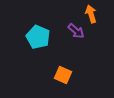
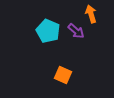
cyan pentagon: moved 10 px right, 6 px up
